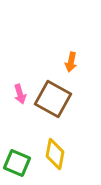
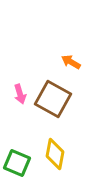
orange arrow: rotated 108 degrees clockwise
